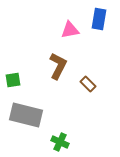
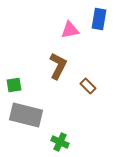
green square: moved 1 px right, 5 px down
brown rectangle: moved 2 px down
